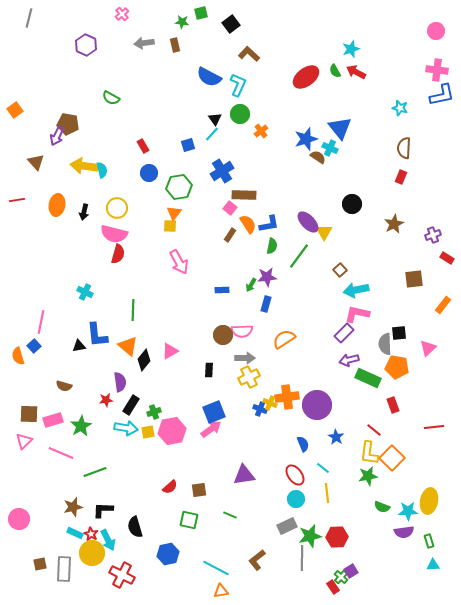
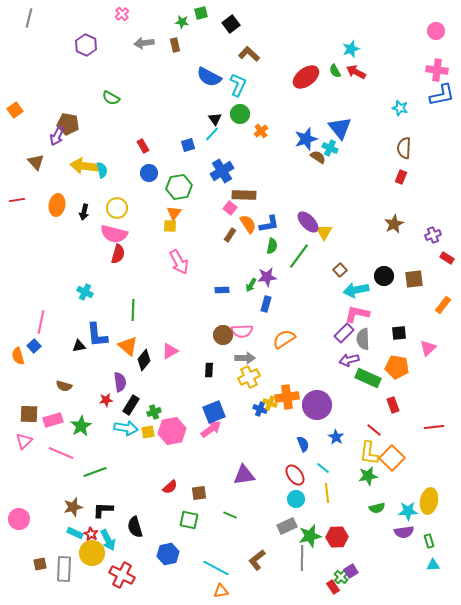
black circle at (352, 204): moved 32 px right, 72 px down
gray semicircle at (385, 344): moved 22 px left, 5 px up
brown square at (199, 490): moved 3 px down
green semicircle at (382, 507): moved 5 px left, 1 px down; rotated 35 degrees counterclockwise
